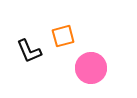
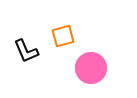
black L-shape: moved 3 px left
